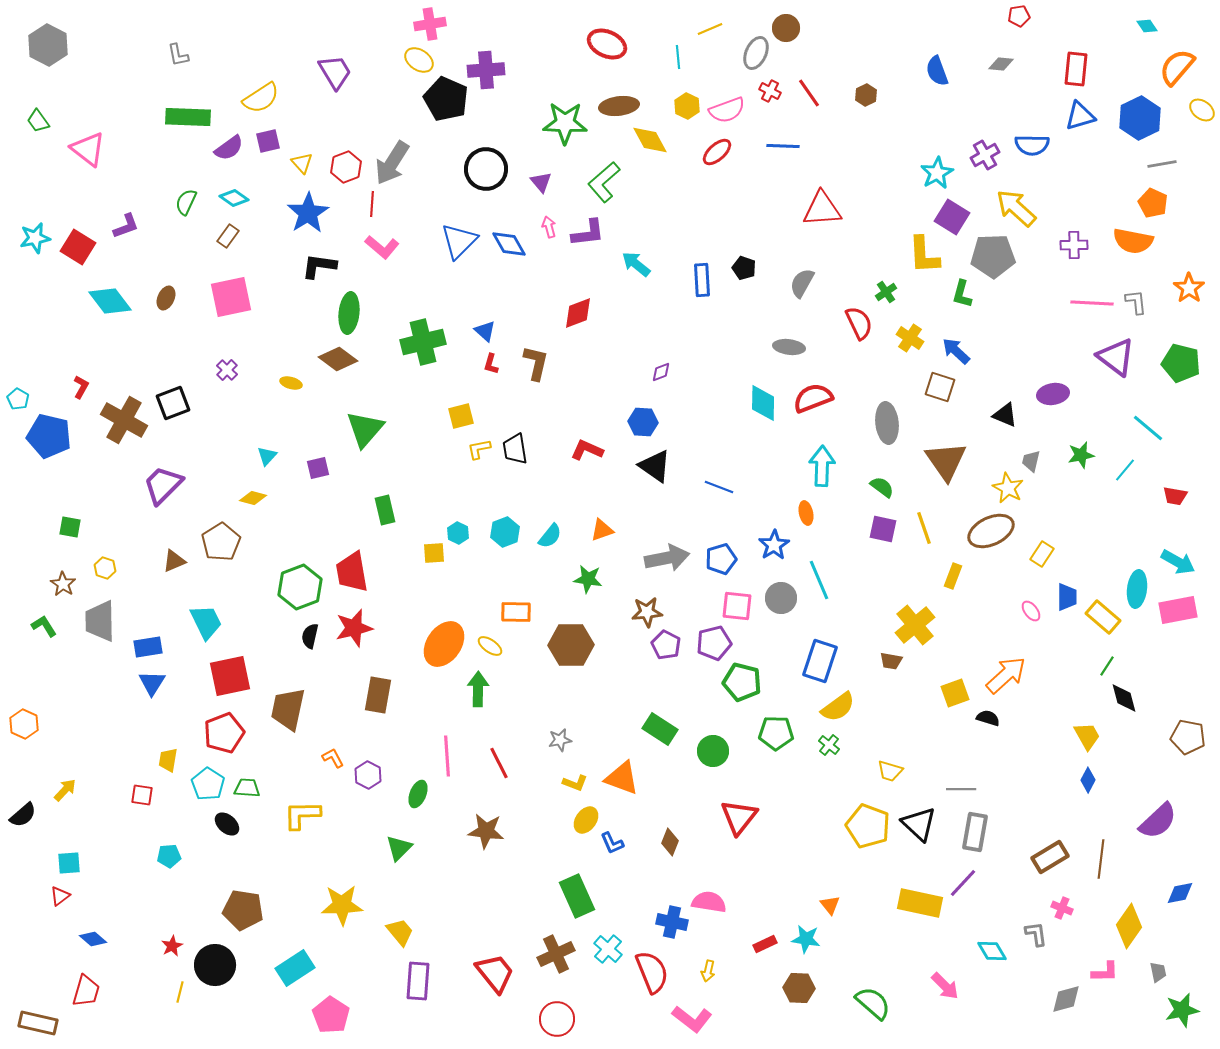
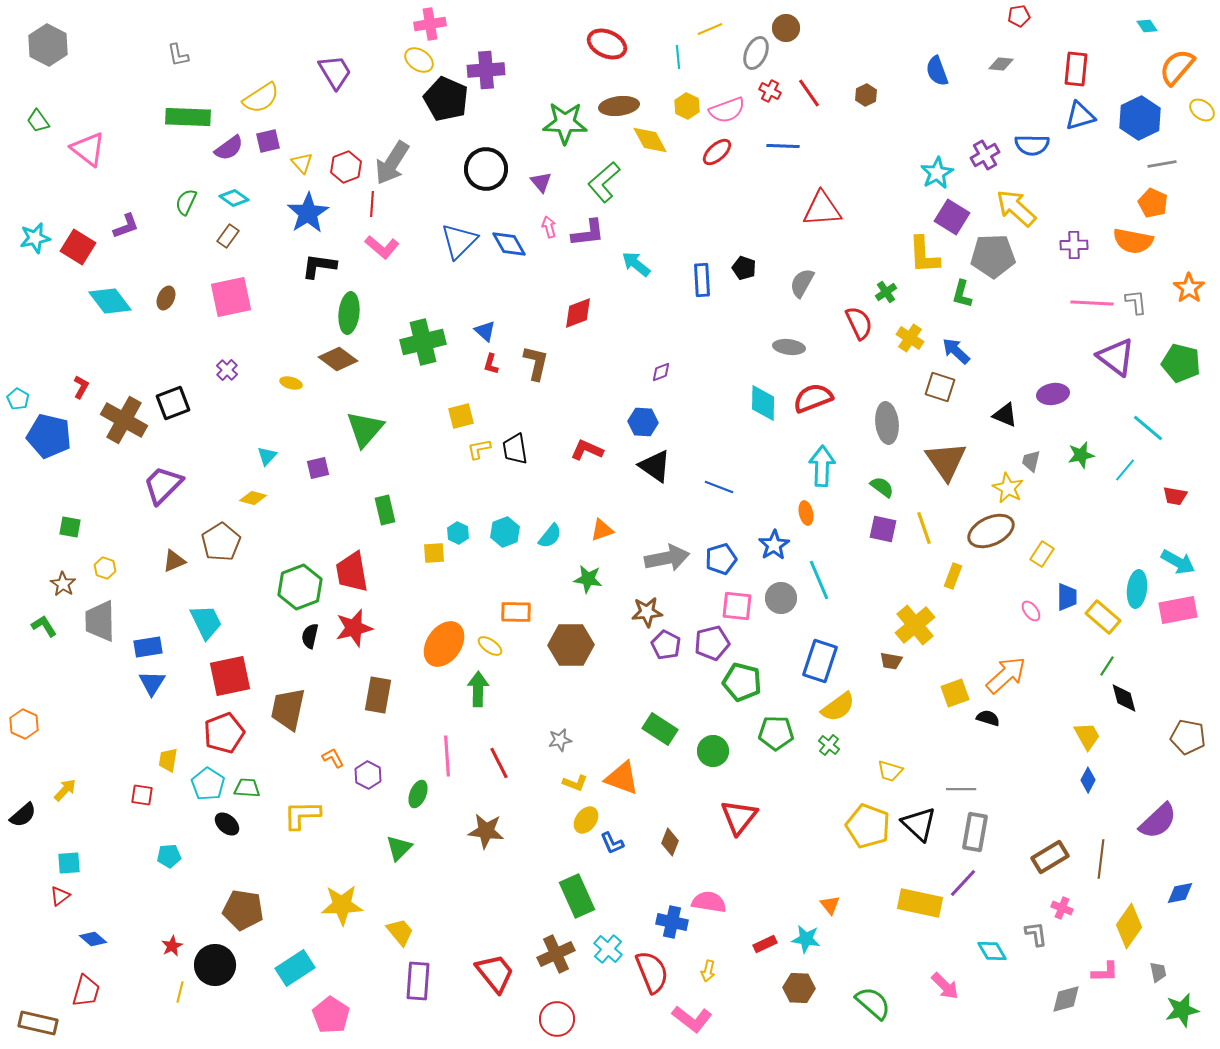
purple pentagon at (714, 643): moved 2 px left
